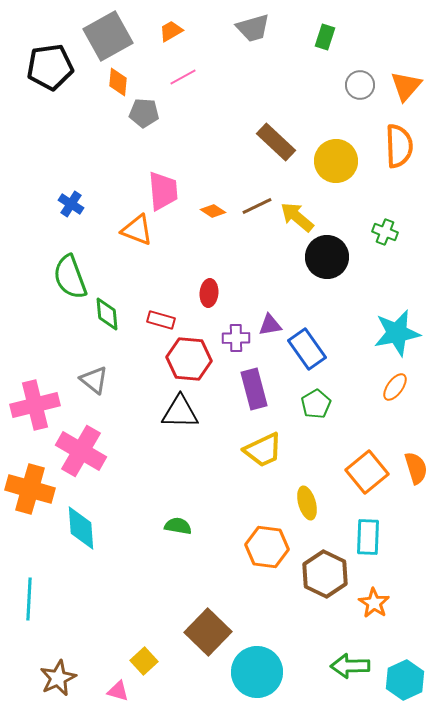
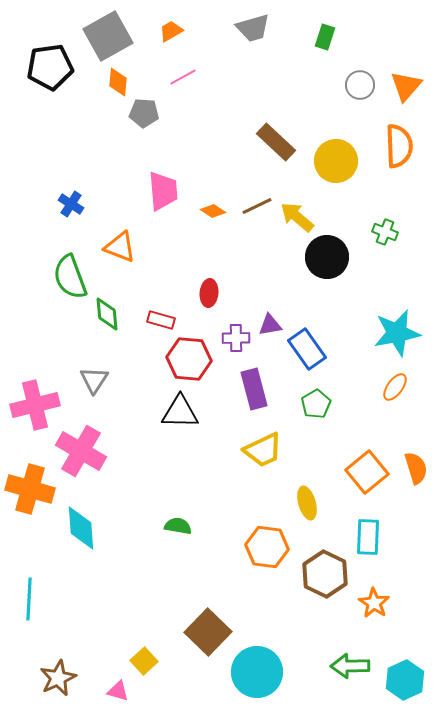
orange triangle at (137, 230): moved 17 px left, 17 px down
gray triangle at (94, 380): rotated 24 degrees clockwise
